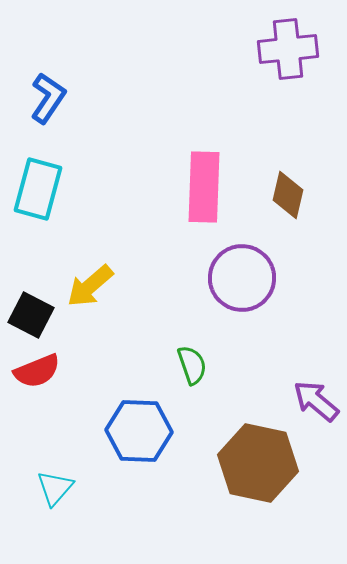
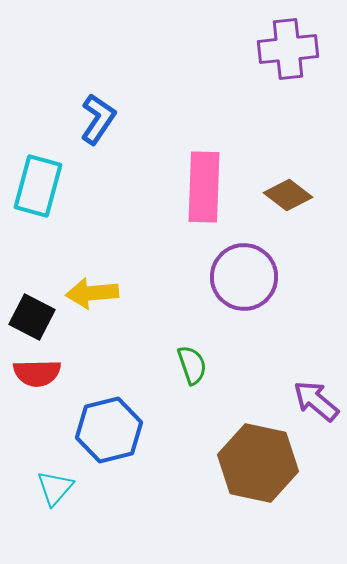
blue L-shape: moved 50 px right, 21 px down
cyan rectangle: moved 3 px up
brown diamond: rotated 66 degrees counterclockwise
purple circle: moved 2 px right, 1 px up
yellow arrow: moved 2 px right, 7 px down; rotated 36 degrees clockwise
black square: moved 1 px right, 2 px down
red semicircle: moved 2 px down; rotated 21 degrees clockwise
blue hexagon: moved 30 px left, 1 px up; rotated 16 degrees counterclockwise
